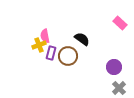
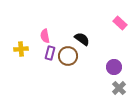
yellow cross: moved 18 px left, 4 px down; rotated 16 degrees clockwise
purple rectangle: moved 1 px left
